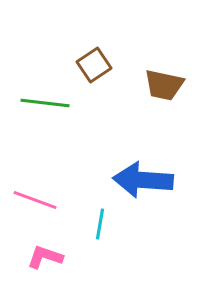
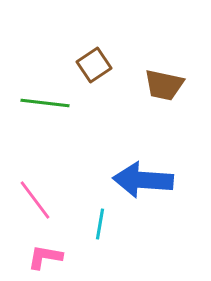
pink line: rotated 33 degrees clockwise
pink L-shape: rotated 9 degrees counterclockwise
